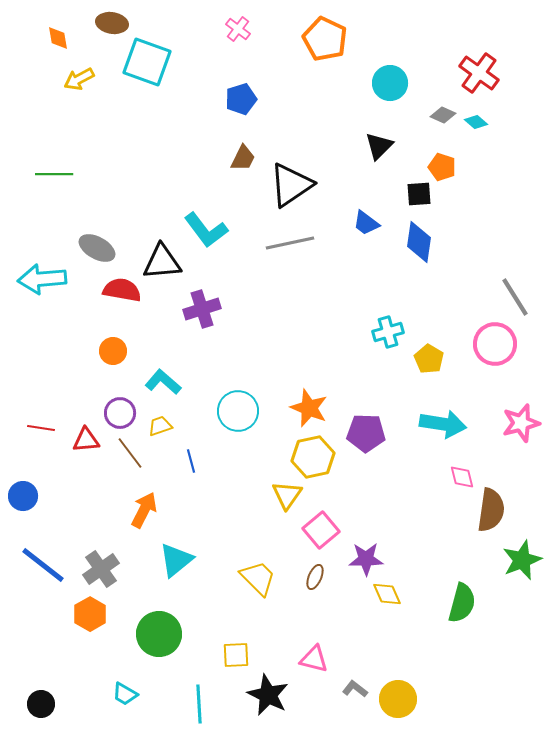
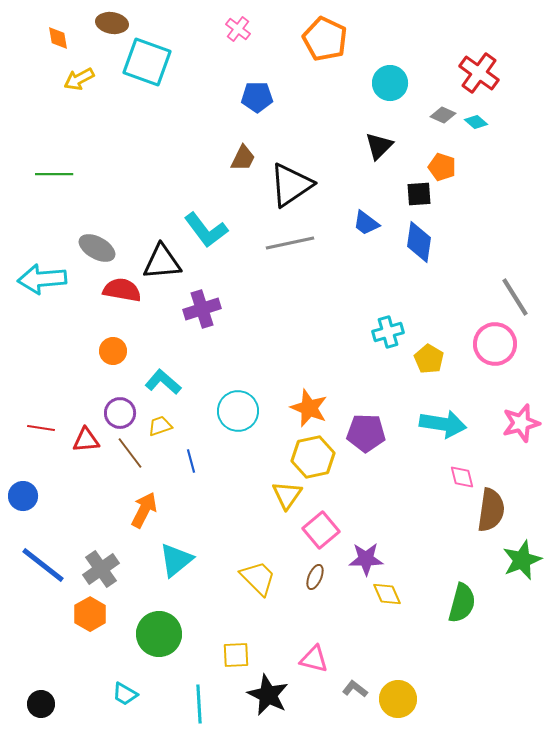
blue pentagon at (241, 99): moved 16 px right, 2 px up; rotated 16 degrees clockwise
